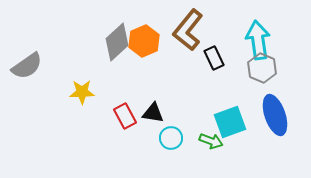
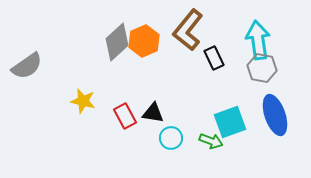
gray hexagon: rotated 12 degrees counterclockwise
yellow star: moved 1 px right, 9 px down; rotated 15 degrees clockwise
